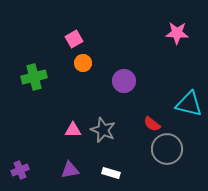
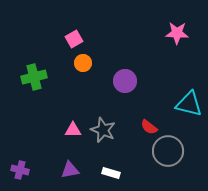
purple circle: moved 1 px right
red semicircle: moved 3 px left, 3 px down
gray circle: moved 1 px right, 2 px down
purple cross: rotated 36 degrees clockwise
